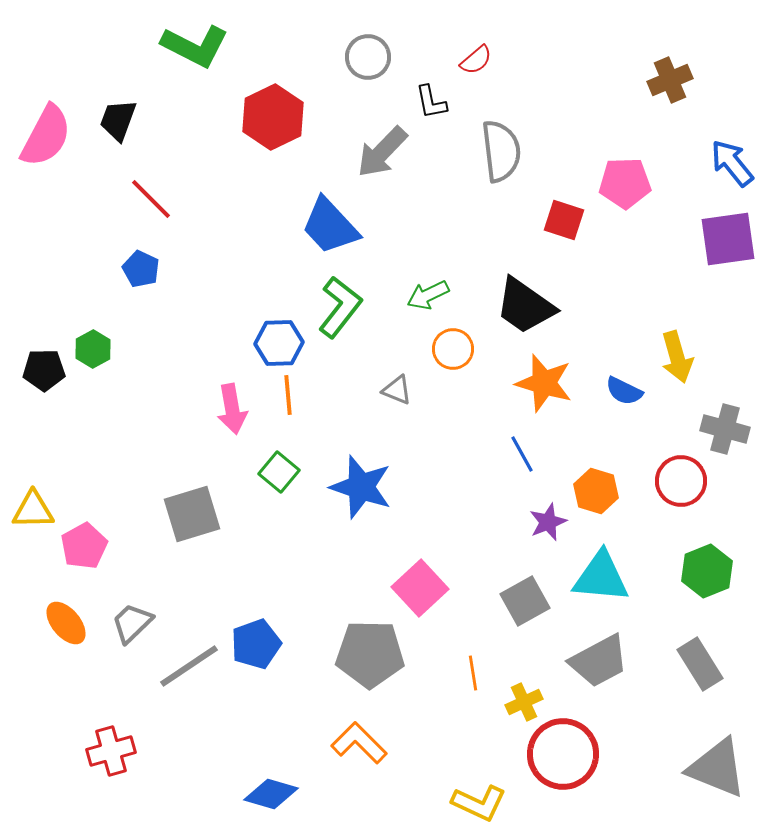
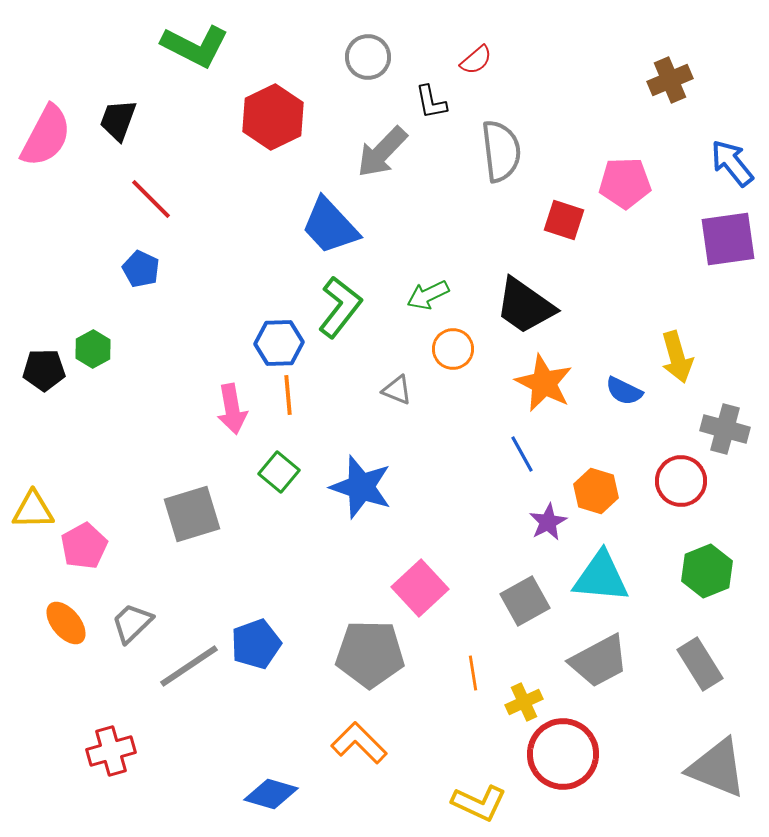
orange star at (544, 383): rotated 10 degrees clockwise
purple star at (548, 522): rotated 6 degrees counterclockwise
